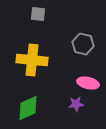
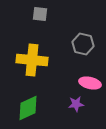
gray square: moved 2 px right
pink ellipse: moved 2 px right
